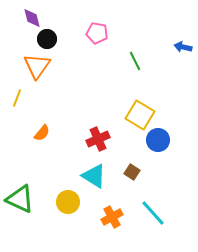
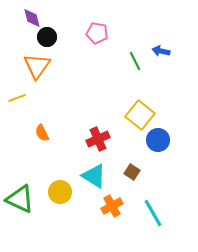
black circle: moved 2 px up
blue arrow: moved 22 px left, 4 px down
yellow line: rotated 48 degrees clockwise
yellow square: rotated 8 degrees clockwise
orange semicircle: rotated 114 degrees clockwise
yellow circle: moved 8 px left, 10 px up
cyan line: rotated 12 degrees clockwise
orange cross: moved 11 px up
